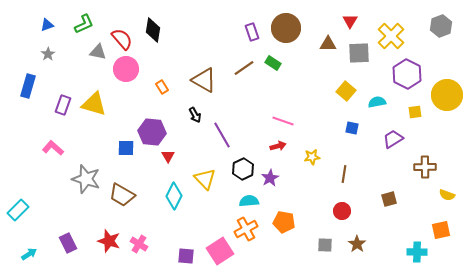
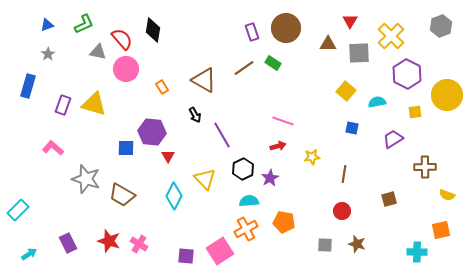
brown star at (357, 244): rotated 18 degrees counterclockwise
